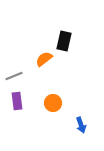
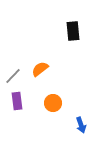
black rectangle: moved 9 px right, 10 px up; rotated 18 degrees counterclockwise
orange semicircle: moved 4 px left, 10 px down
gray line: moved 1 px left; rotated 24 degrees counterclockwise
